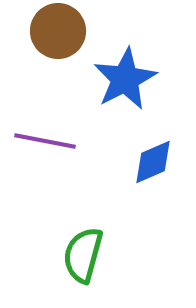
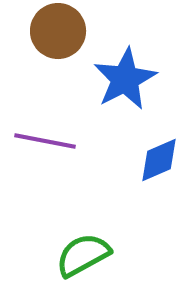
blue diamond: moved 6 px right, 2 px up
green semicircle: rotated 46 degrees clockwise
